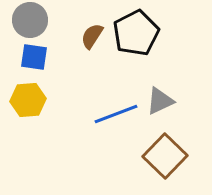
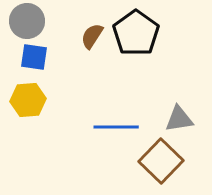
gray circle: moved 3 px left, 1 px down
black pentagon: rotated 9 degrees counterclockwise
gray triangle: moved 19 px right, 18 px down; rotated 16 degrees clockwise
blue line: moved 13 px down; rotated 21 degrees clockwise
brown square: moved 4 px left, 5 px down
